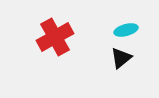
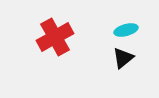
black triangle: moved 2 px right
